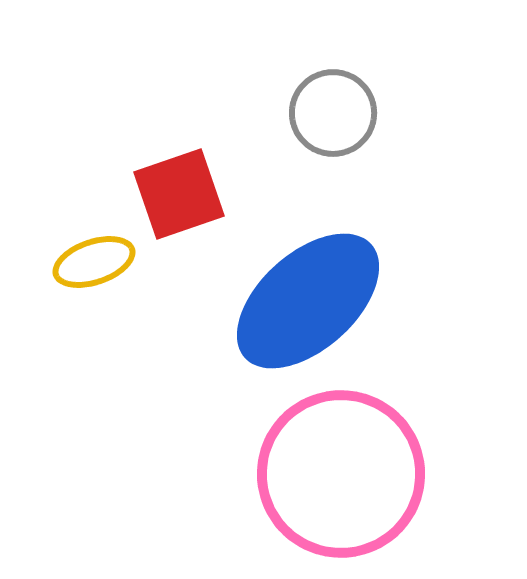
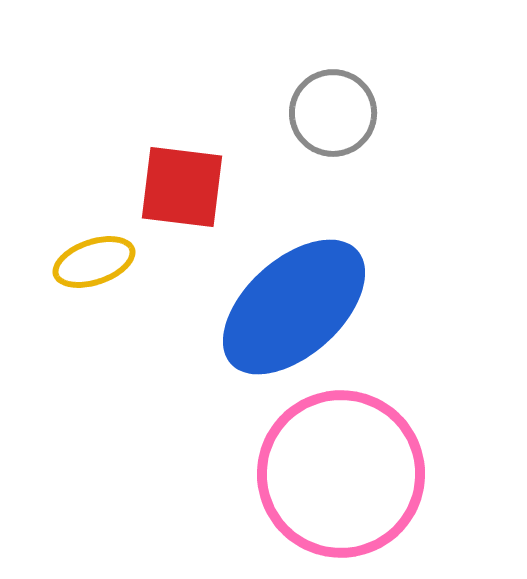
red square: moved 3 px right, 7 px up; rotated 26 degrees clockwise
blue ellipse: moved 14 px left, 6 px down
